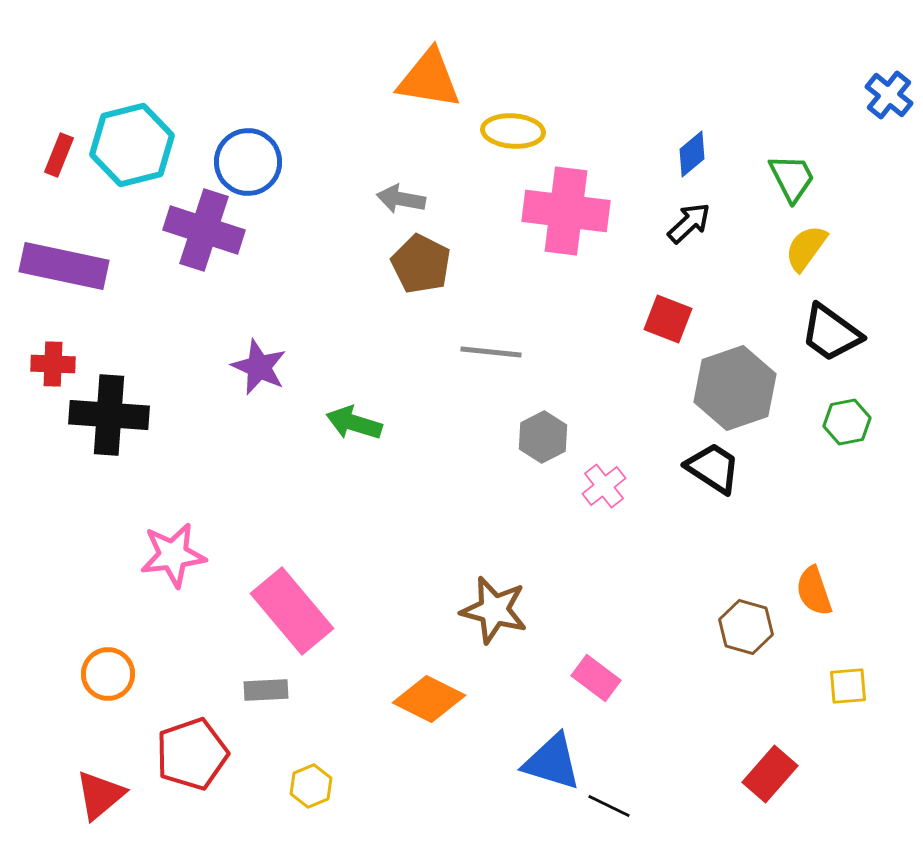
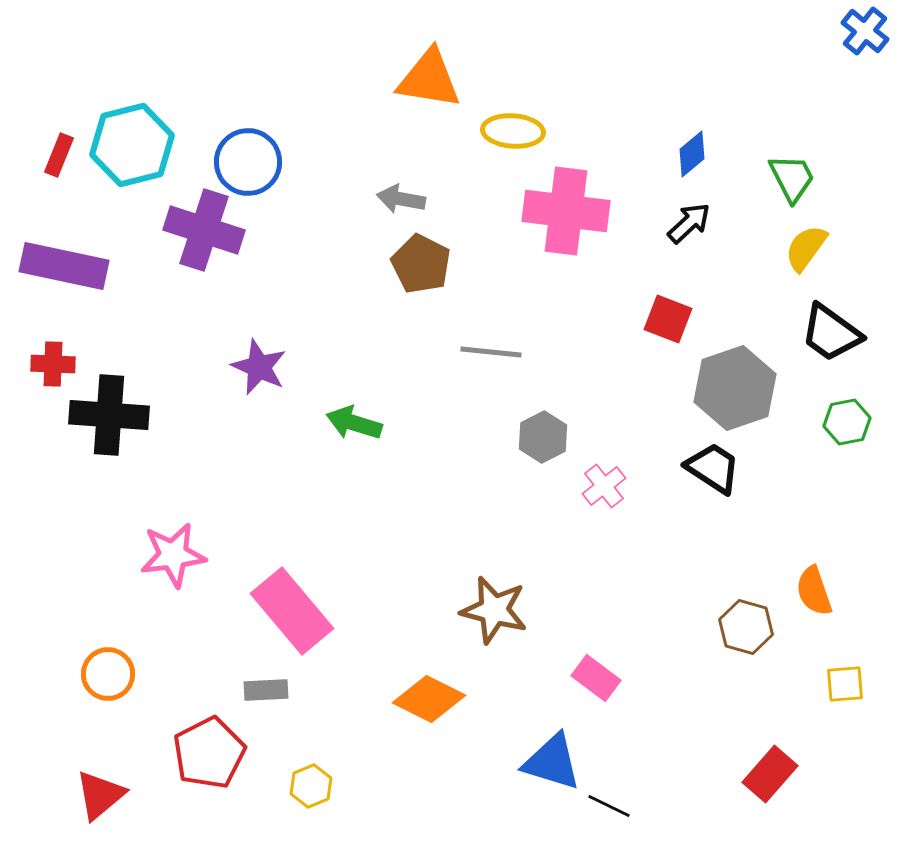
blue cross at (889, 95): moved 24 px left, 64 px up
yellow square at (848, 686): moved 3 px left, 2 px up
red pentagon at (192, 754): moved 17 px right, 1 px up; rotated 8 degrees counterclockwise
